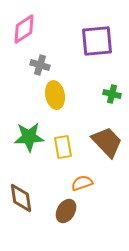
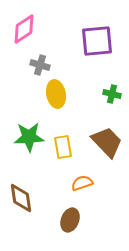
yellow ellipse: moved 1 px right, 1 px up
brown ellipse: moved 4 px right, 9 px down; rotated 10 degrees counterclockwise
